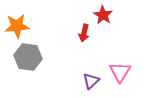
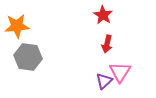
red arrow: moved 23 px right, 11 px down
purple triangle: moved 13 px right
